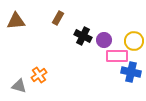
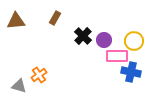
brown rectangle: moved 3 px left
black cross: rotated 18 degrees clockwise
